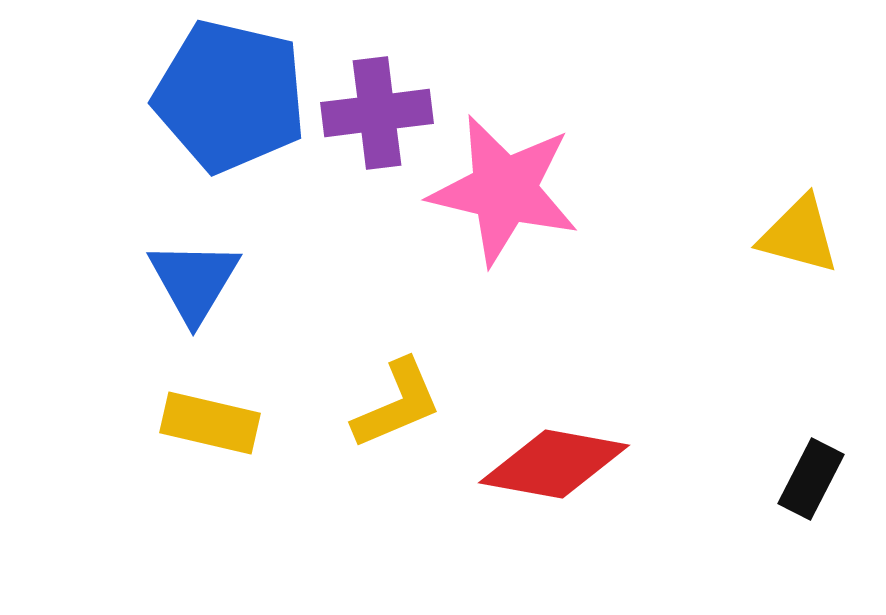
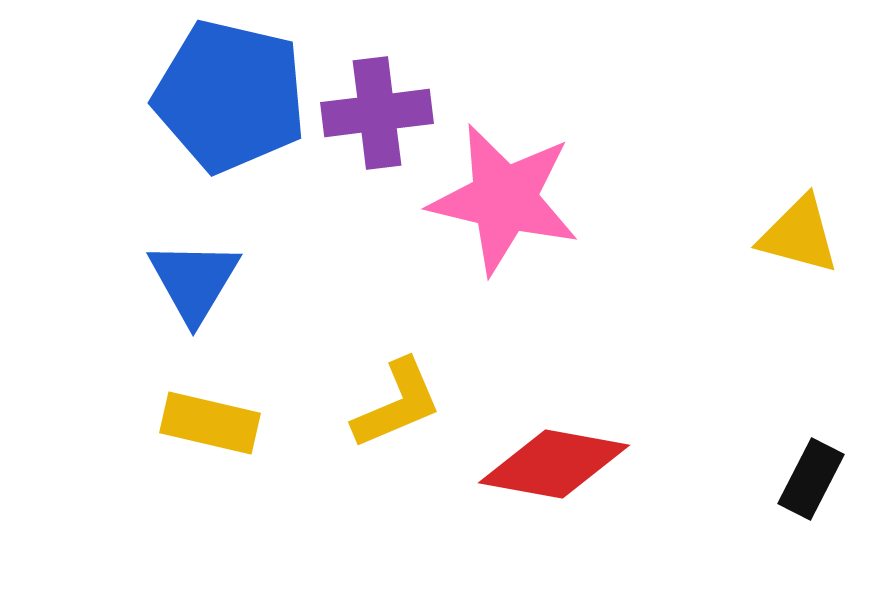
pink star: moved 9 px down
